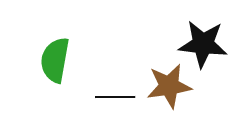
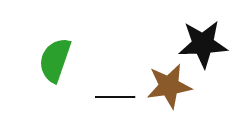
black star: rotated 9 degrees counterclockwise
green semicircle: rotated 9 degrees clockwise
